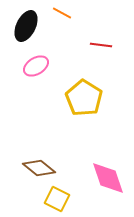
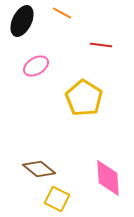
black ellipse: moved 4 px left, 5 px up
brown diamond: moved 1 px down
pink diamond: rotated 15 degrees clockwise
